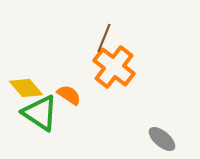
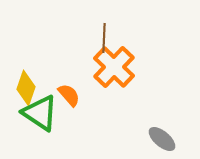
brown line: rotated 20 degrees counterclockwise
orange cross: rotated 6 degrees clockwise
yellow diamond: rotated 60 degrees clockwise
orange semicircle: rotated 15 degrees clockwise
